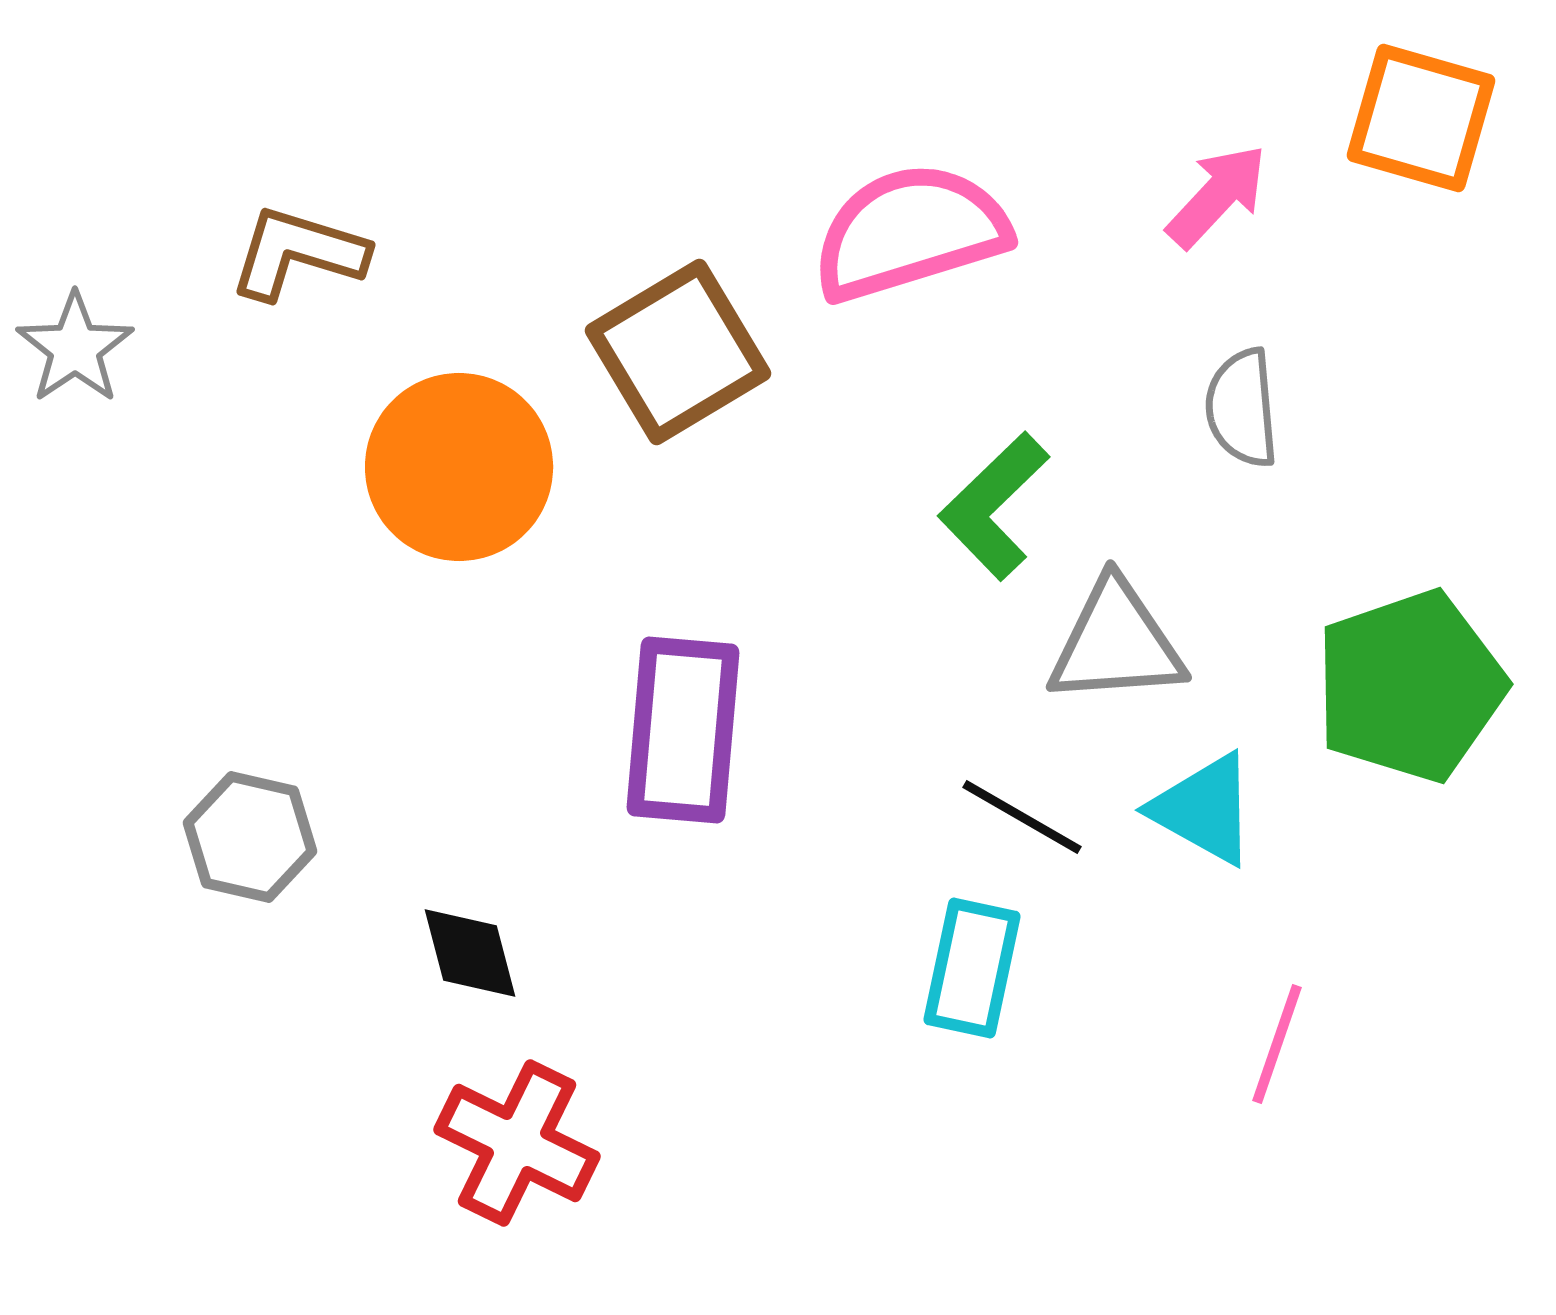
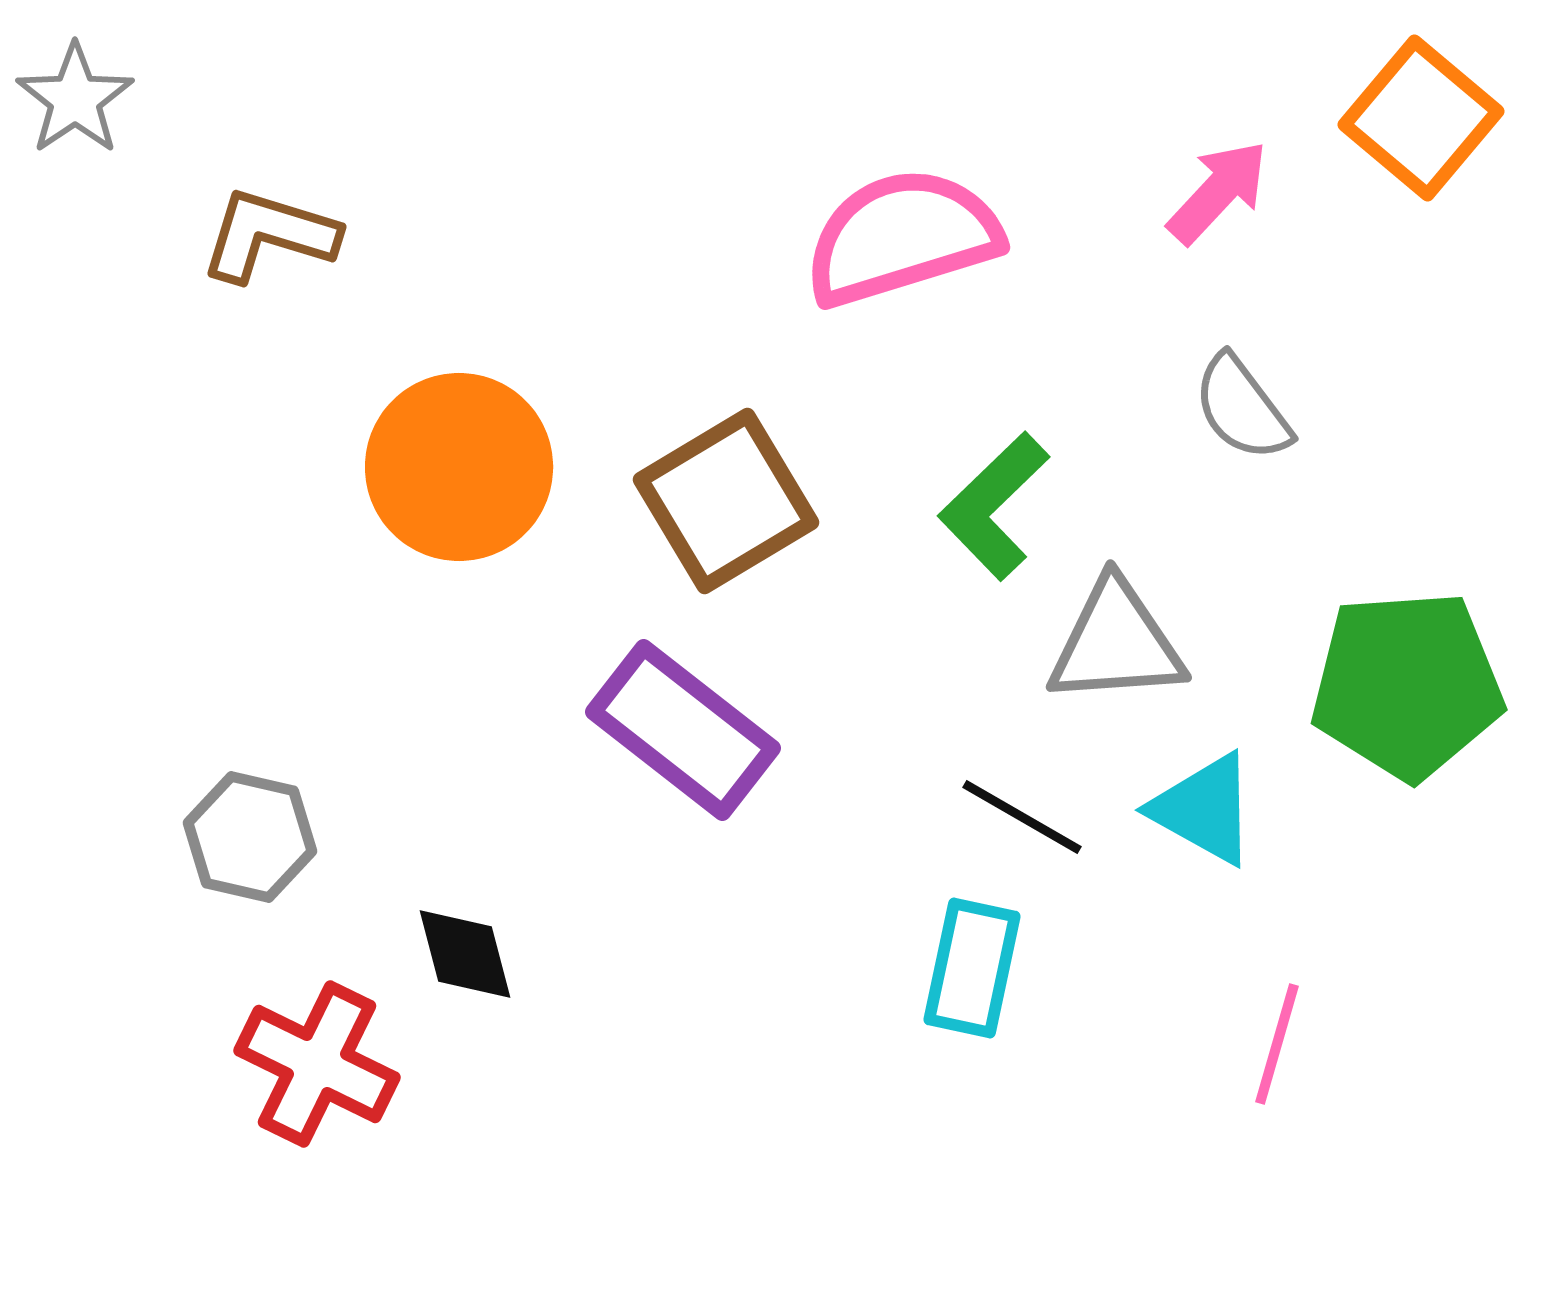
orange square: rotated 24 degrees clockwise
pink arrow: moved 1 px right, 4 px up
pink semicircle: moved 8 px left, 5 px down
brown L-shape: moved 29 px left, 18 px up
gray star: moved 249 px up
brown square: moved 48 px right, 149 px down
gray semicircle: rotated 32 degrees counterclockwise
green pentagon: moved 3 px left, 1 px up; rotated 15 degrees clockwise
purple rectangle: rotated 57 degrees counterclockwise
black diamond: moved 5 px left, 1 px down
pink line: rotated 3 degrees counterclockwise
red cross: moved 200 px left, 79 px up
